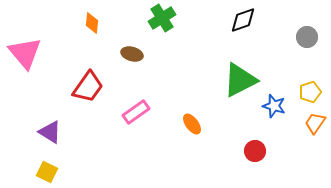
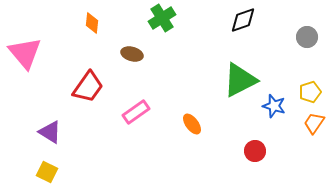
orange trapezoid: moved 1 px left
